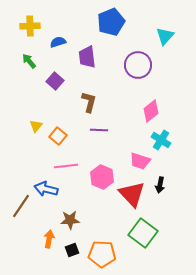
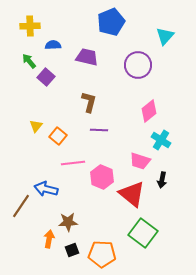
blue semicircle: moved 5 px left, 3 px down; rotated 14 degrees clockwise
purple trapezoid: rotated 110 degrees clockwise
purple square: moved 9 px left, 4 px up
pink diamond: moved 2 px left
pink line: moved 7 px right, 3 px up
black arrow: moved 2 px right, 5 px up
red triangle: rotated 8 degrees counterclockwise
brown star: moved 2 px left, 2 px down
